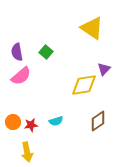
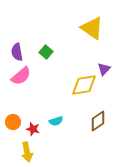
red star: moved 2 px right, 4 px down; rotated 24 degrees clockwise
